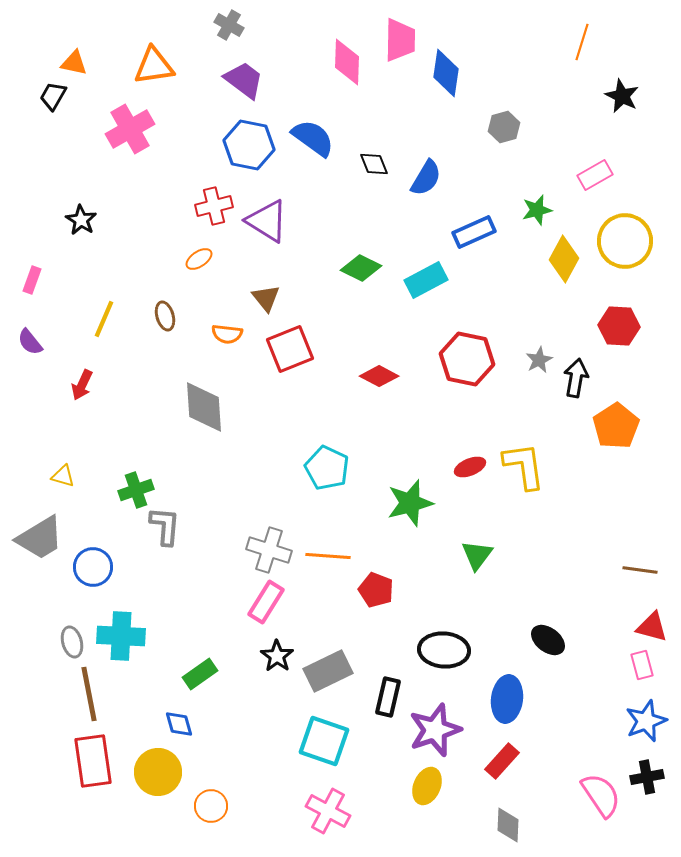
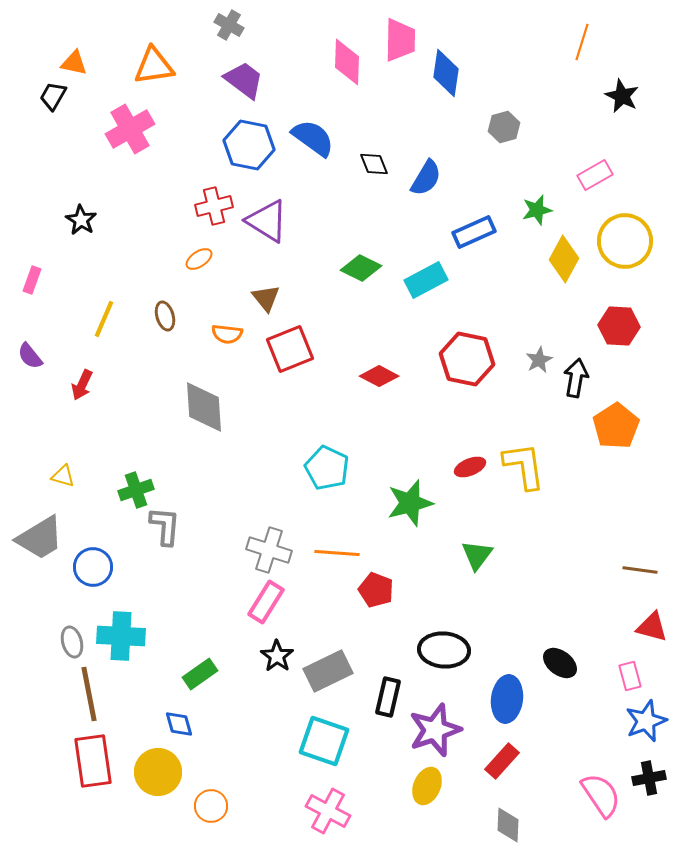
purple semicircle at (30, 342): moved 14 px down
orange line at (328, 556): moved 9 px right, 3 px up
black ellipse at (548, 640): moved 12 px right, 23 px down
pink rectangle at (642, 665): moved 12 px left, 11 px down
black cross at (647, 777): moved 2 px right, 1 px down
